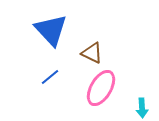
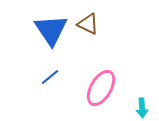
blue triangle: rotated 9 degrees clockwise
brown triangle: moved 4 px left, 29 px up
